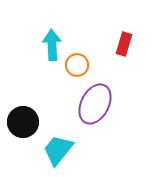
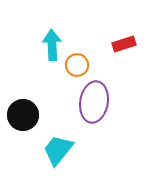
red rectangle: rotated 55 degrees clockwise
purple ellipse: moved 1 px left, 2 px up; rotated 18 degrees counterclockwise
black circle: moved 7 px up
